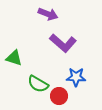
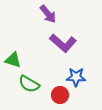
purple arrow: rotated 30 degrees clockwise
green triangle: moved 1 px left, 2 px down
green semicircle: moved 9 px left
red circle: moved 1 px right, 1 px up
